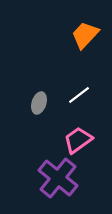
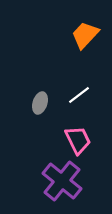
gray ellipse: moved 1 px right
pink trapezoid: rotated 100 degrees clockwise
purple cross: moved 4 px right, 3 px down
